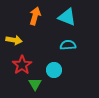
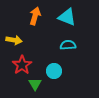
cyan circle: moved 1 px down
